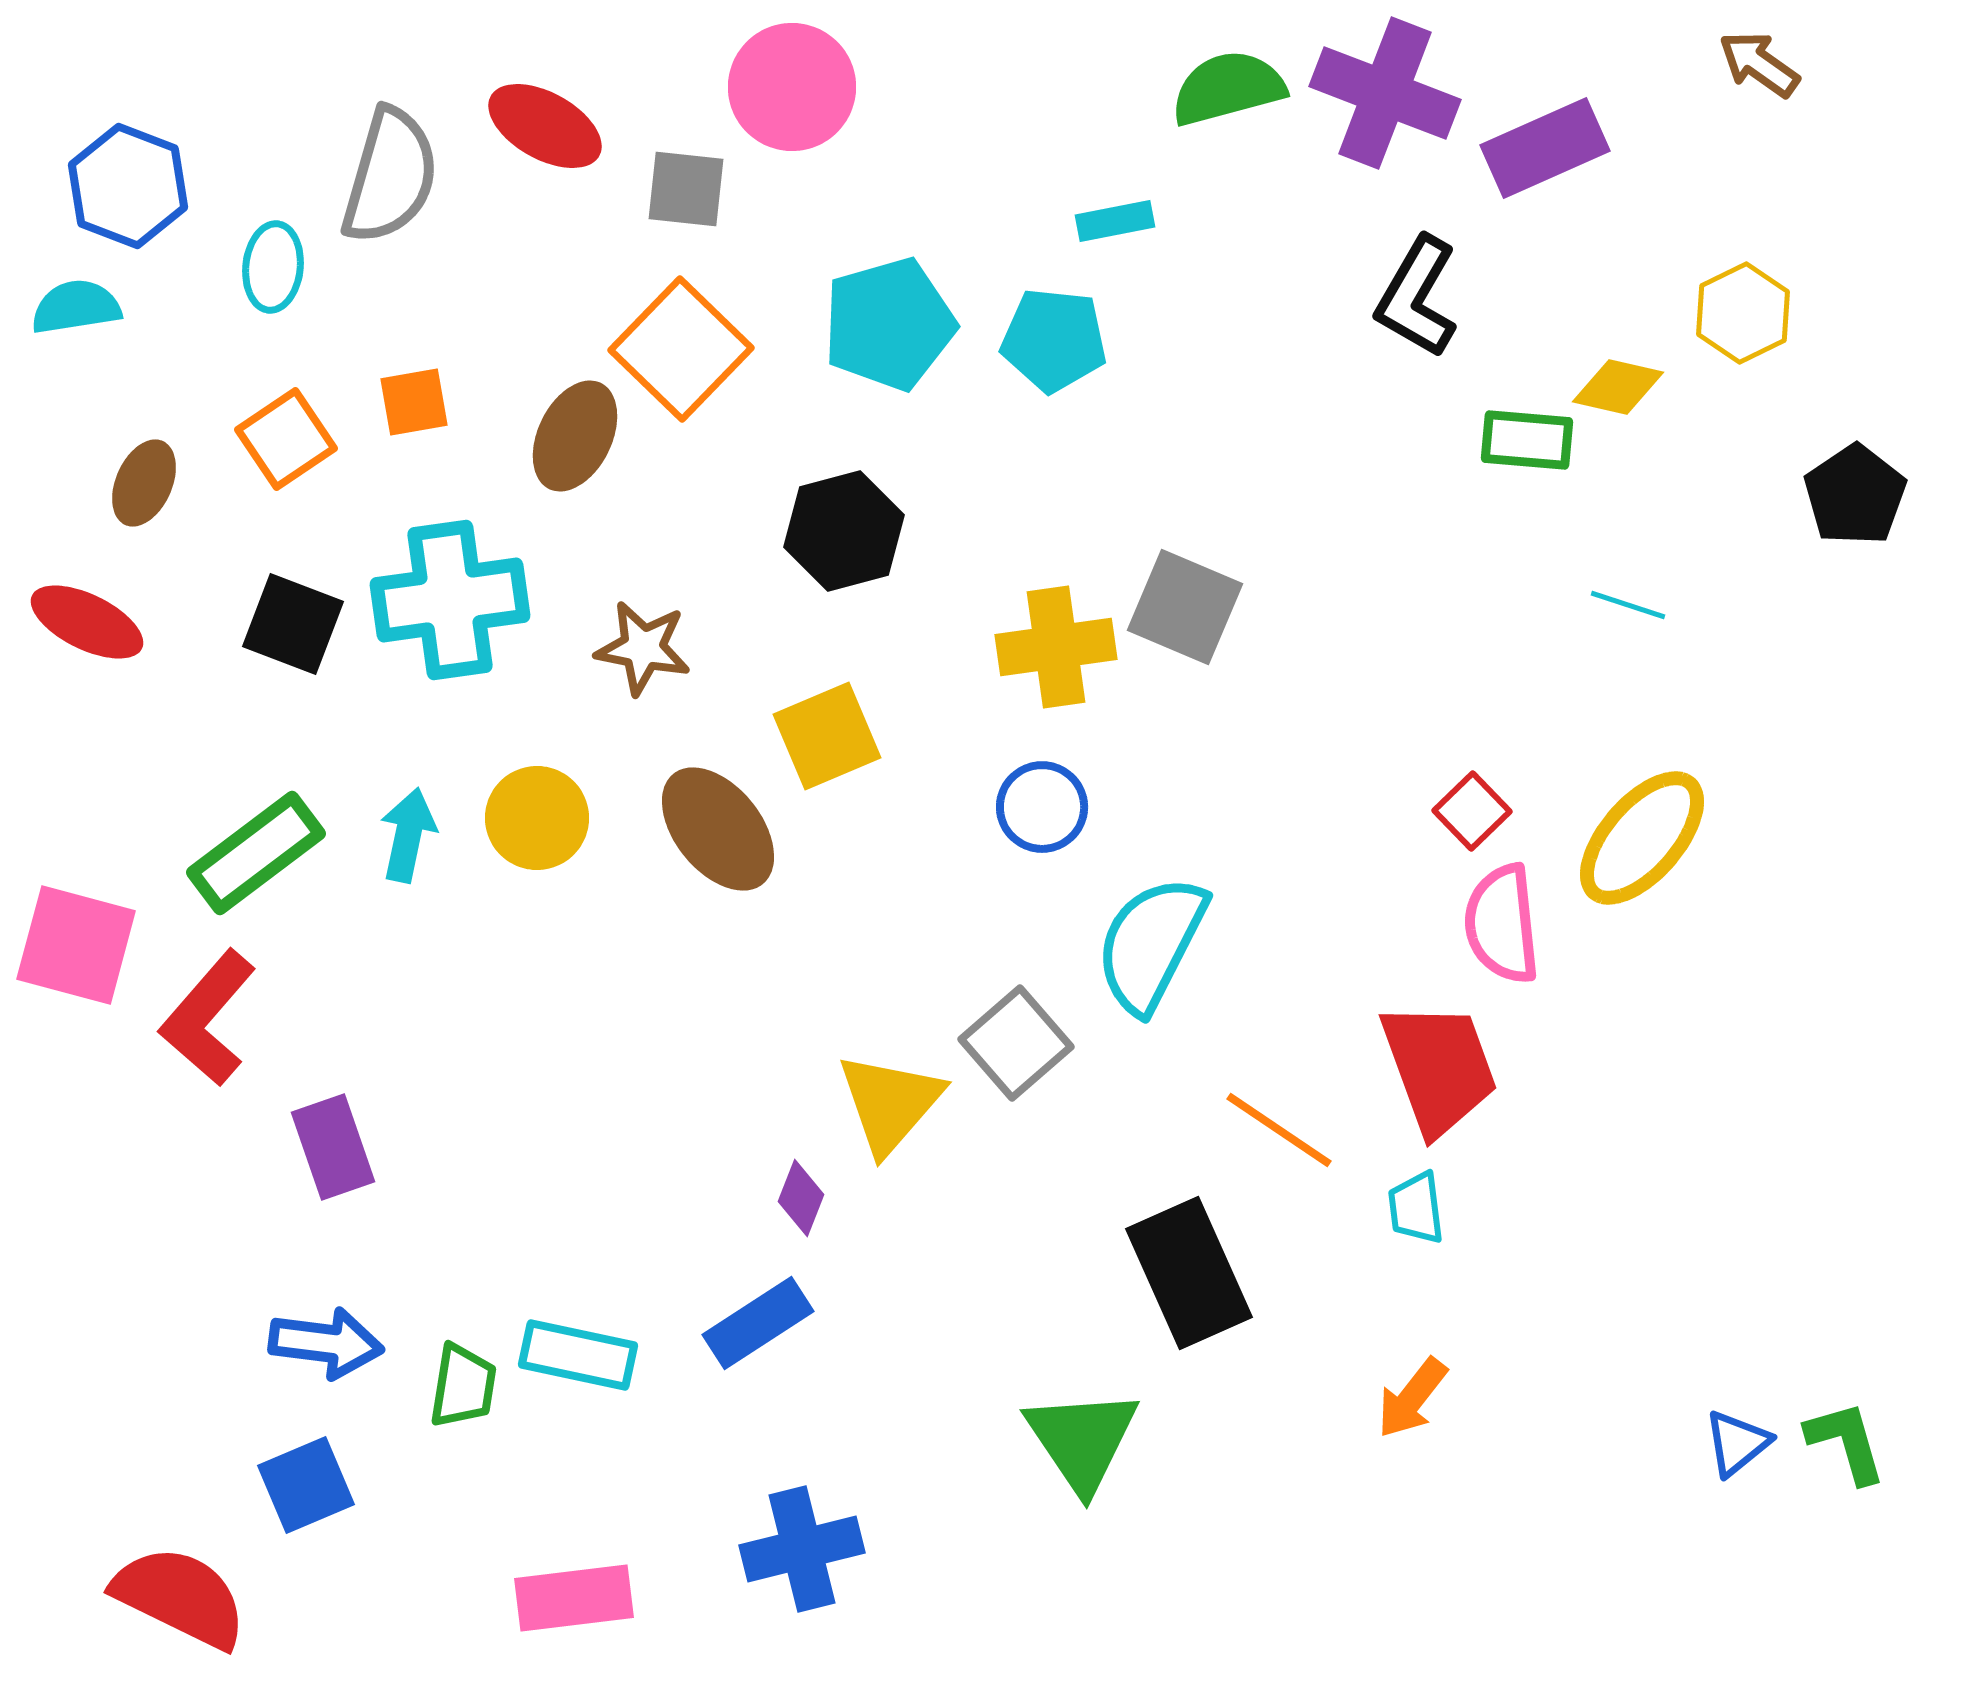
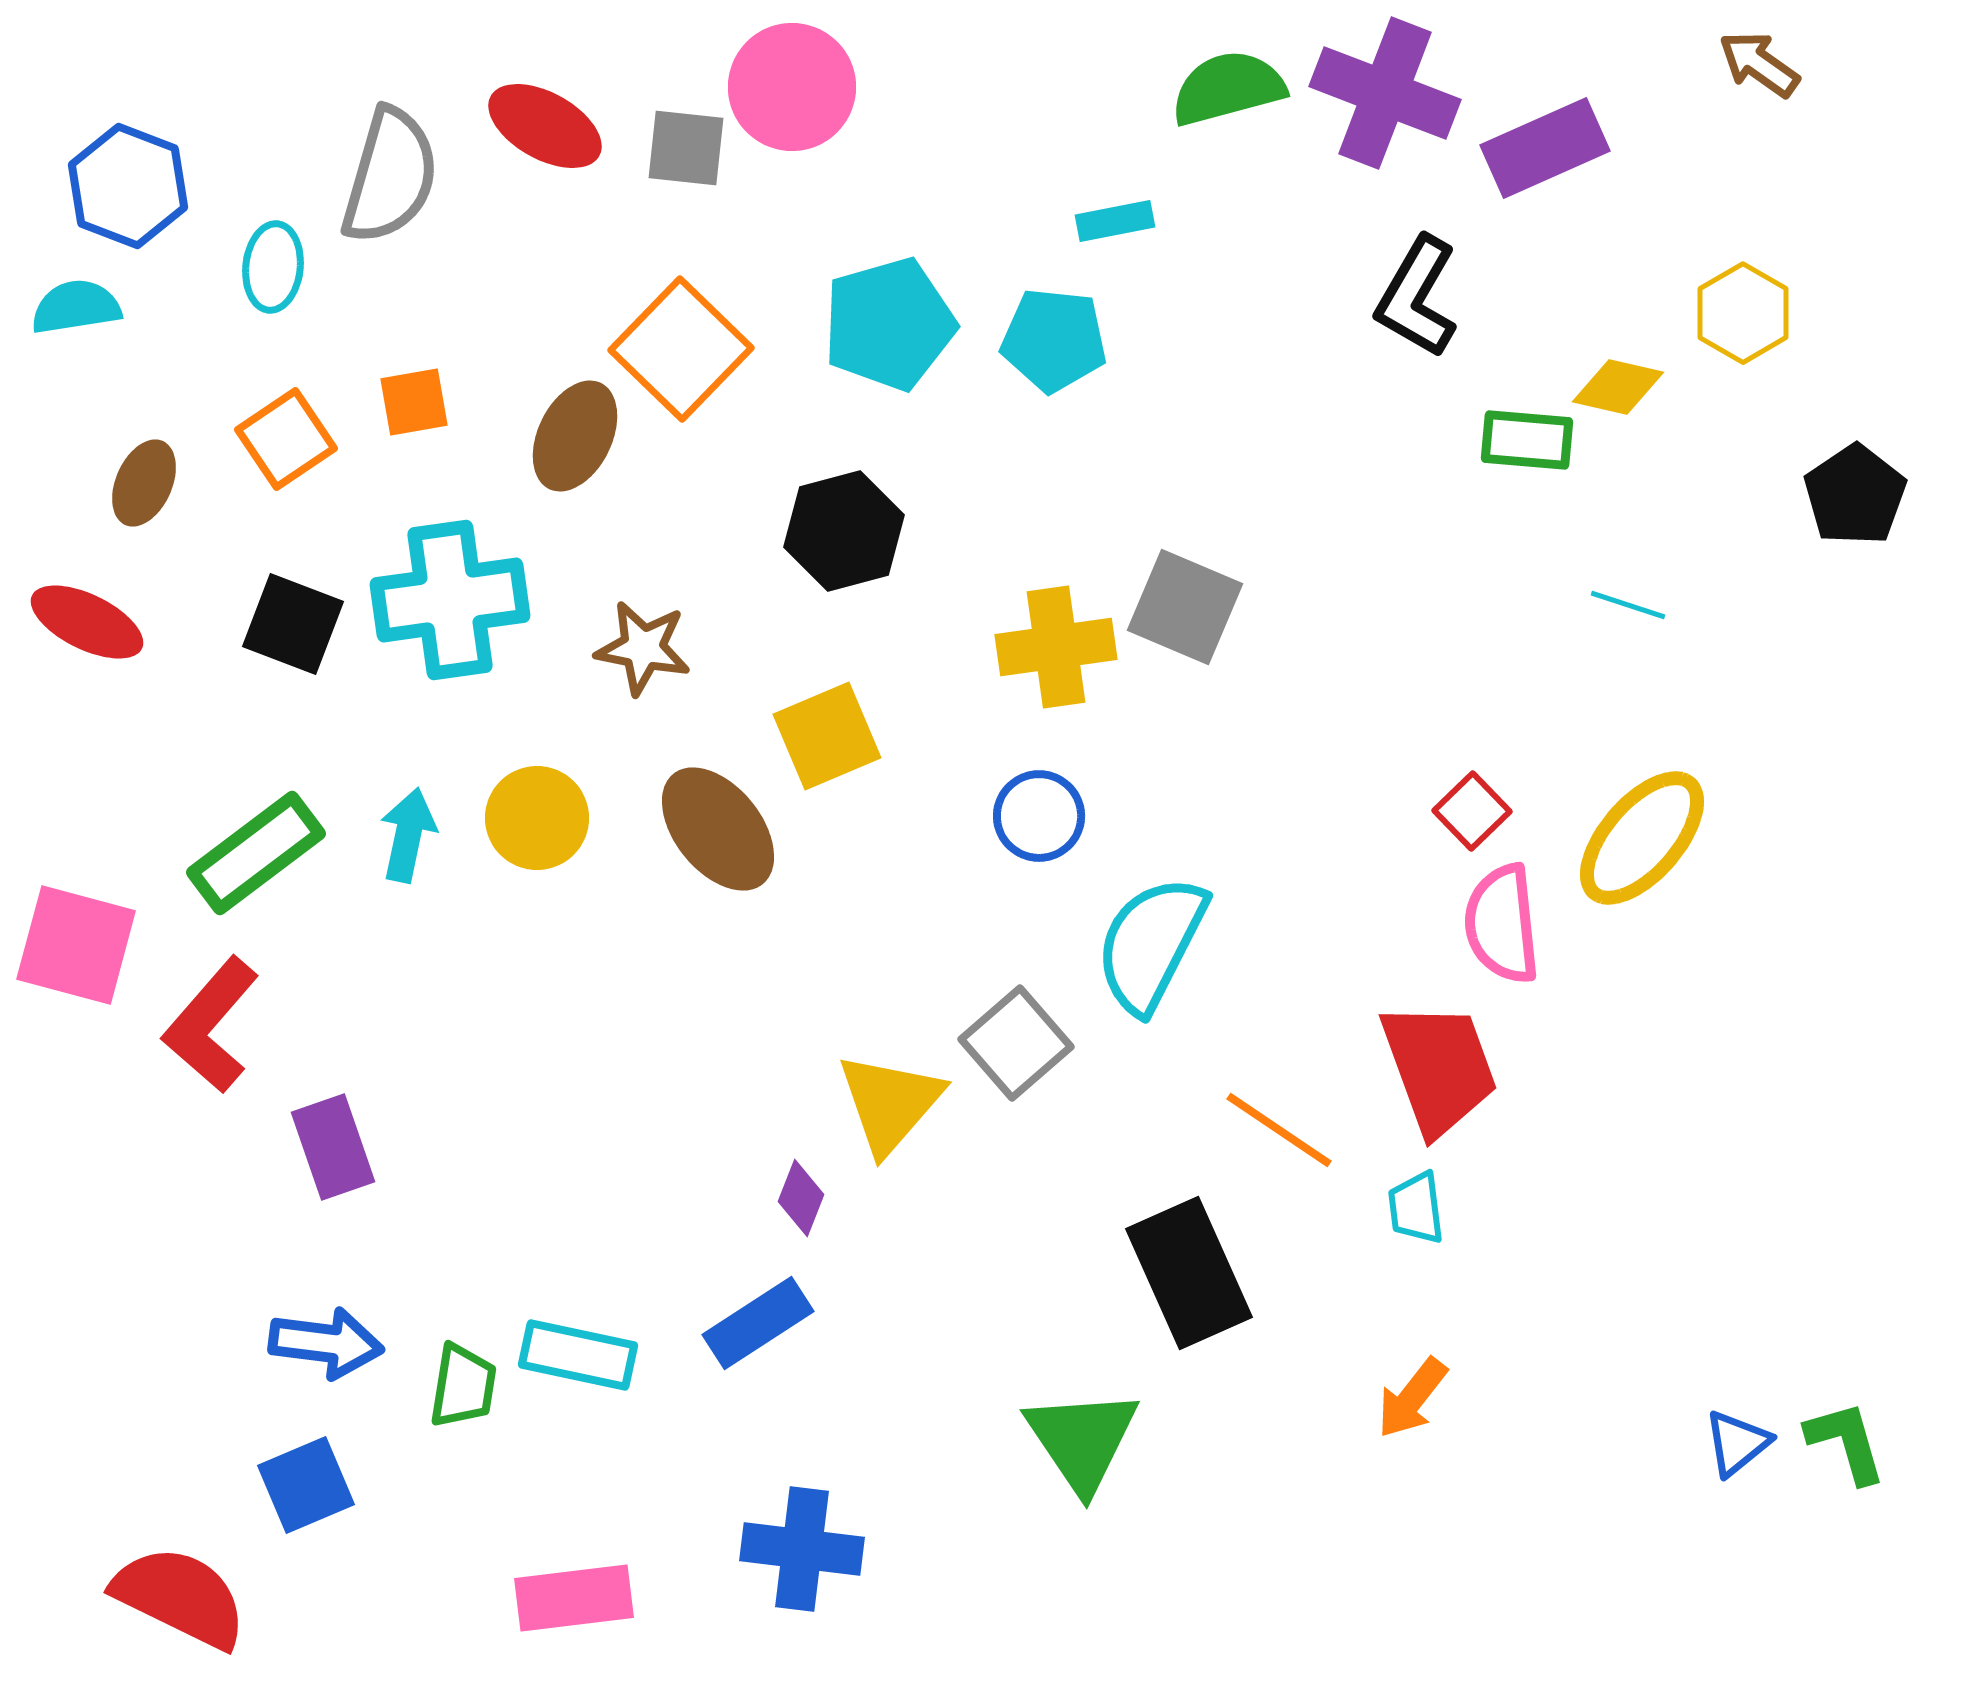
gray square at (686, 189): moved 41 px up
yellow hexagon at (1743, 313): rotated 4 degrees counterclockwise
blue circle at (1042, 807): moved 3 px left, 9 px down
red L-shape at (208, 1018): moved 3 px right, 7 px down
blue cross at (802, 1549): rotated 21 degrees clockwise
